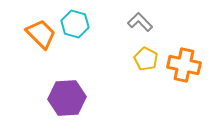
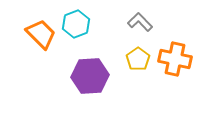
cyan hexagon: moved 1 px right; rotated 24 degrees clockwise
yellow pentagon: moved 8 px left; rotated 10 degrees clockwise
orange cross: moved 9 px left, 6 px up
purple hexagon: moved 23 px right, 22 px up
